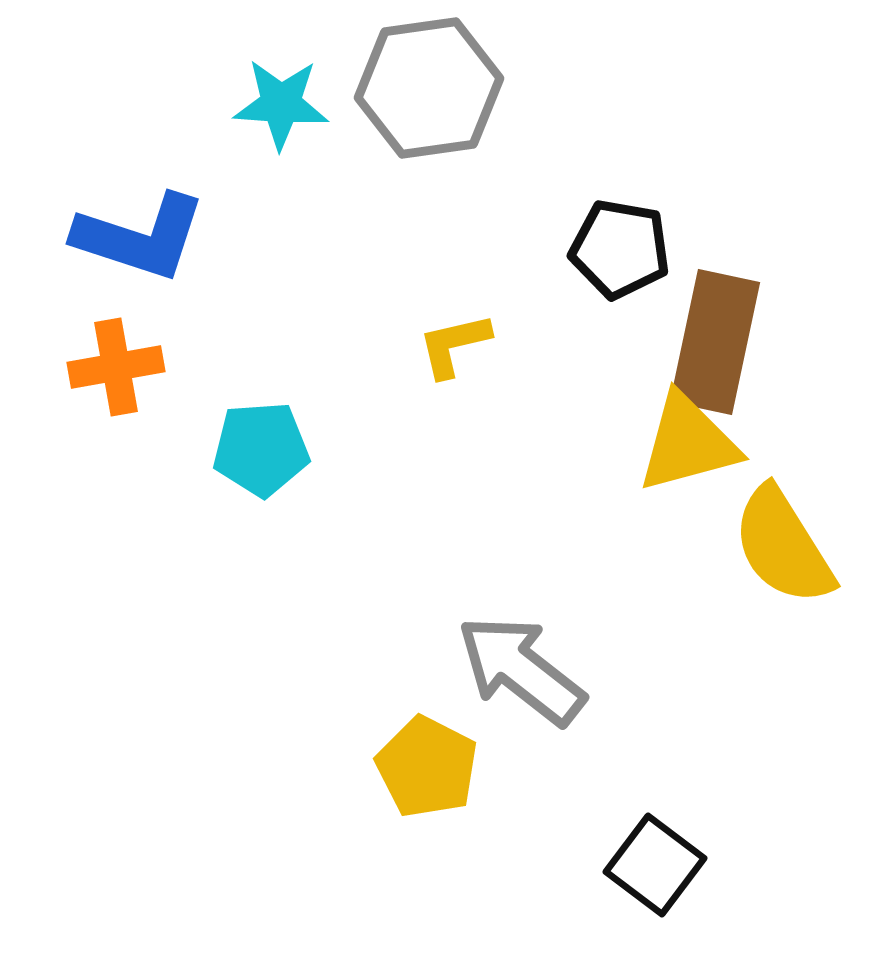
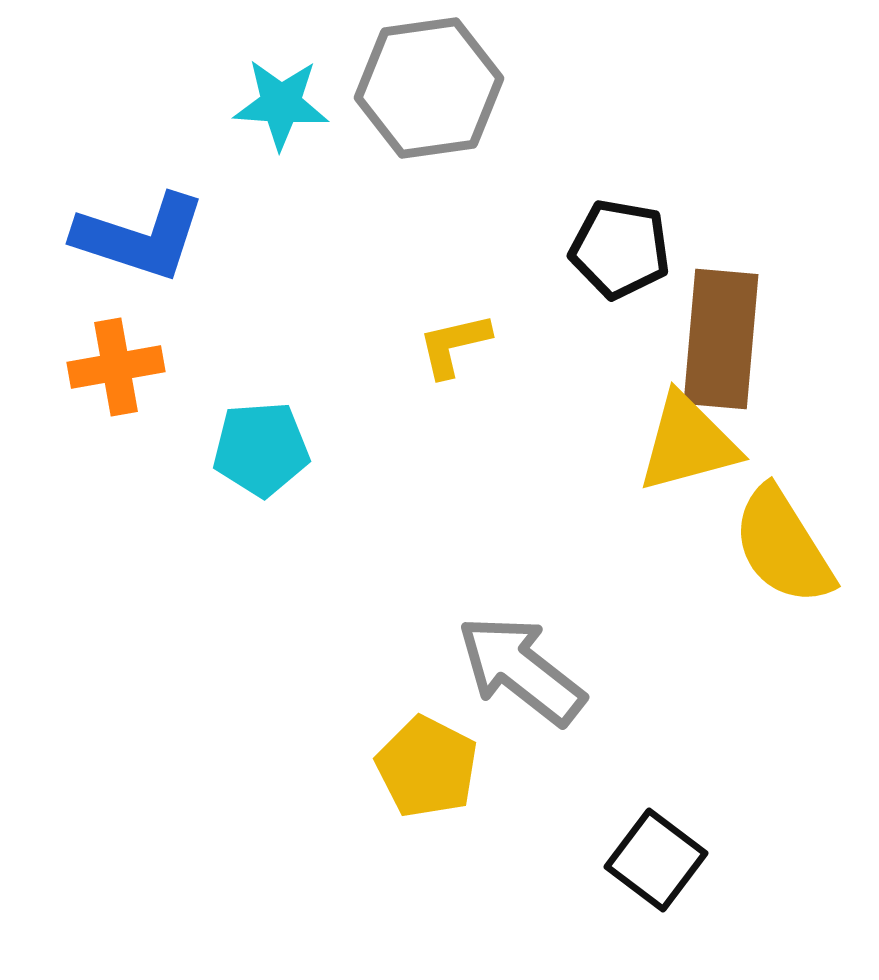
brown rectangle: moved 6 px right, 3 px up; rotated 7 degrees counterclockwise
black square: moved 1 px right, 5 px up
